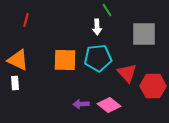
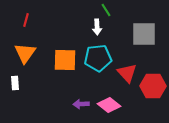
green line: moved 1 px left
orange triangle: moved 7 px right, 7 px up; rotated 40 degrees clockwise
